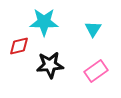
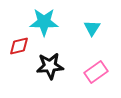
cyan triangle: moved 1 px left, 1 px up
black star: moved 1 px down
pink rectangle: moved 1 px down
